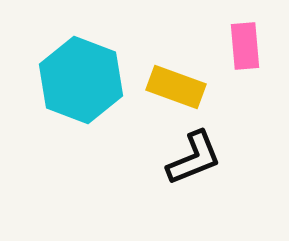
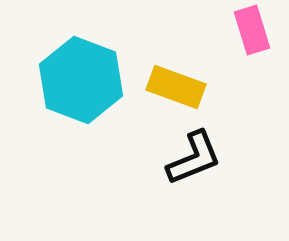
pink rectangle: moved 7 px right, 16 px up; rotated 12 degrees counterclockwise
